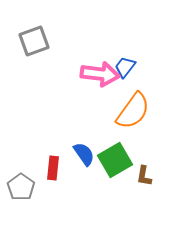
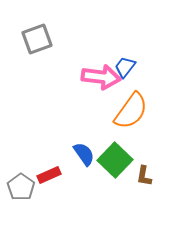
gray square: moved 3 px right, 2 px up
pink arrow: moved 1 px right, 3 px down
orange semicircle: moved 2 px left
green square: rotated 16 degrees counterclockwise
red rectangle: moved 4 px left, 7 px down; rotated 60 degrees clockwise
